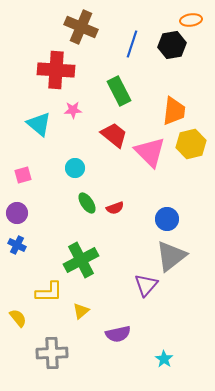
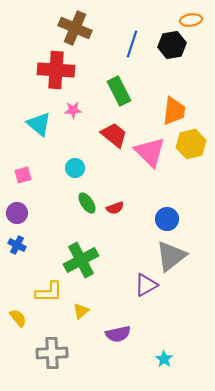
brown cross: moved 6 px left, 1 px down
purple triangle: rotated 20 degrees clockwise
